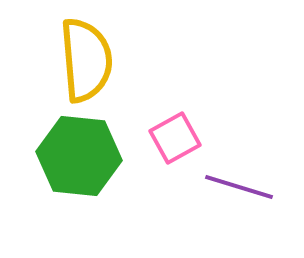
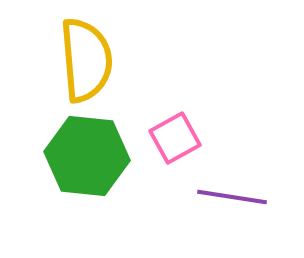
green hexagon: moved 8 px right
purple line: moved 7 px left, 10 px down; rotated 8 degrees counterclockwise
